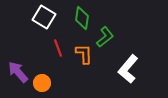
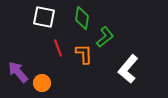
white square: rotated 20 degrees counterclockwise
